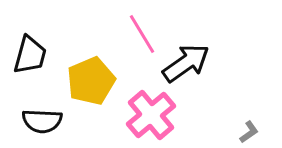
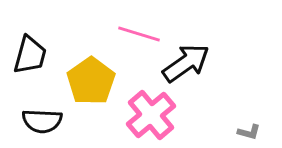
pink line: moved 3 px left; rotated 42 degrees counterclockwise
yellow pentagon: rotated 12 degrees counterclockwise
gray L-shape: rotated 50 degrees clockwise
